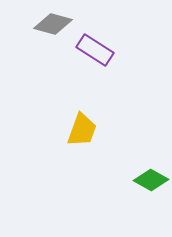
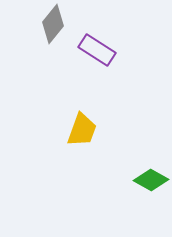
gray diamond: rotated 66 degrees counterclockwise
purple rectangle: moved 2 px right
